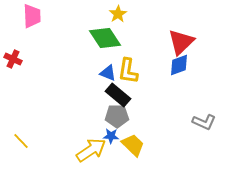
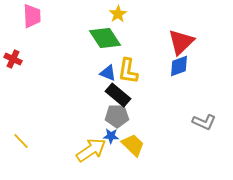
blue diamond: moved 1 px down
